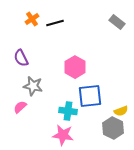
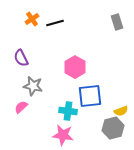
gray rectangle: rotated 35 degrees clockwise
pink semicircle: moved 1 px right
gray hexagon: rotated 20 degrees clockwise
